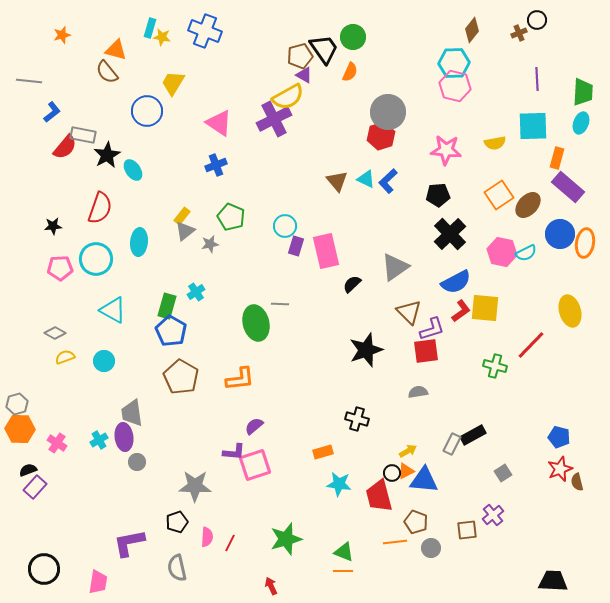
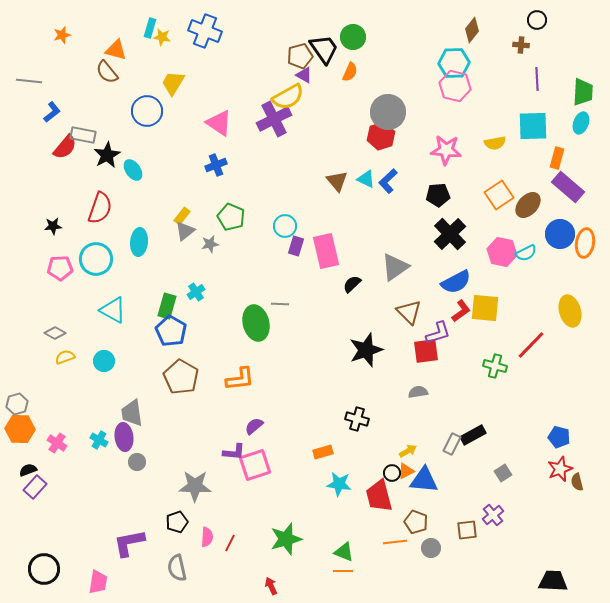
brown cross at (519, 33): moved 2 px right, 12 px down; rotated 28 degrees clockwise
purple L-shape at (432, 329): moved 6 px right, 4 px down
cyan cross at (99, 440): rotated 30 degrees counterclockwise
